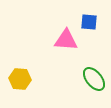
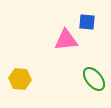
blue square: moved 2 px left
pink triangle: rotated 10 degrees counterclockwise
